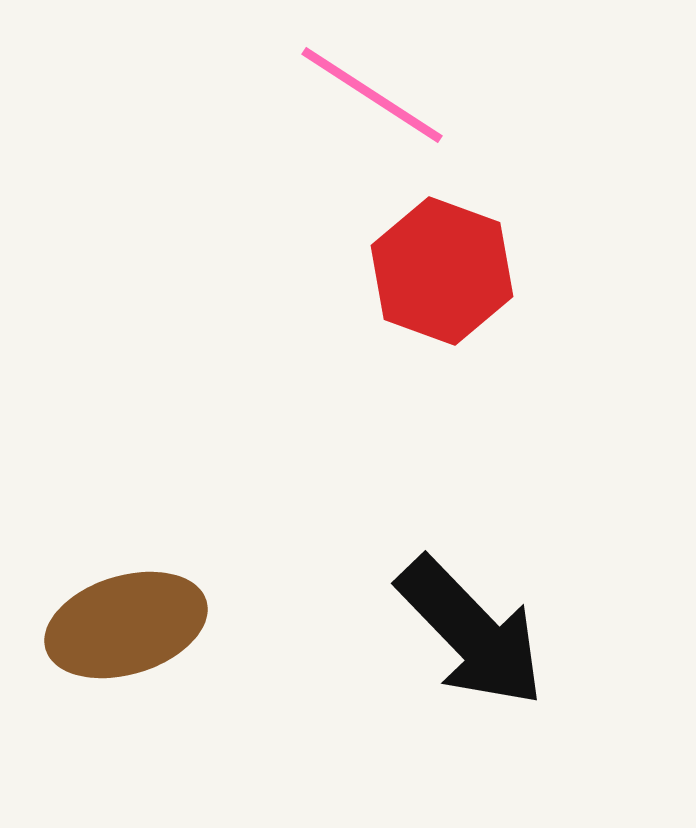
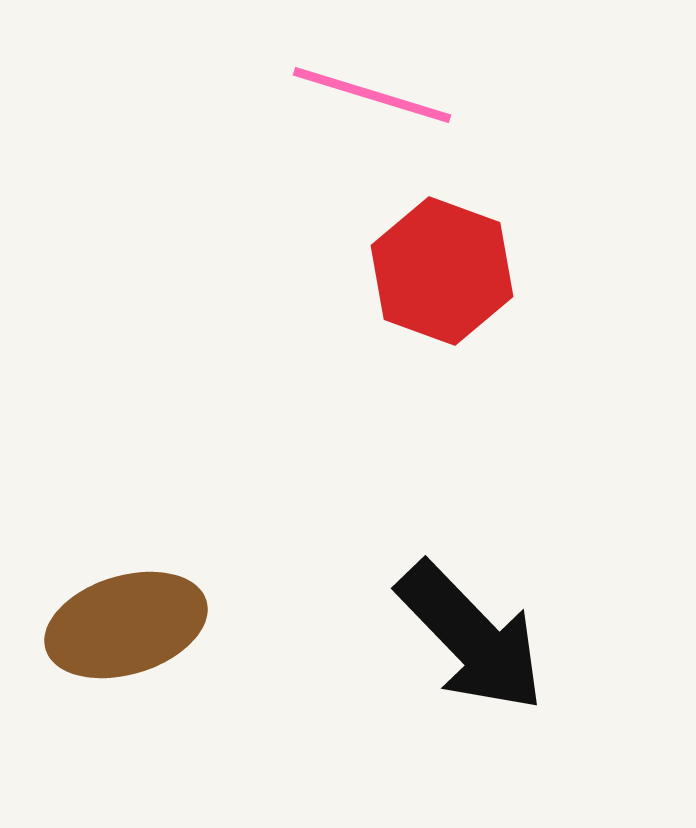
pink line: rotated 16 degrees counterclockwise
black arrow: moved 5 px down
